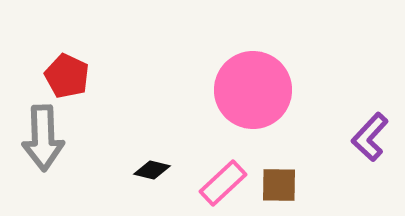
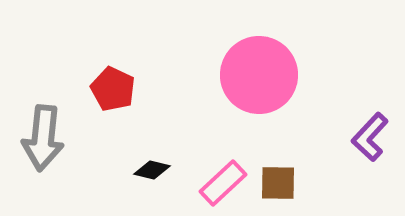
red pentagon: moved 46 px right, 13 px down
pink circle: moved 6 px right, 15 px up
gray arrow: rotated 8 degrees clockwise
brown square: moved 1 px left, 2 px up
